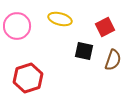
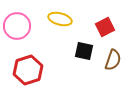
red hexagon: moved 8 px up
